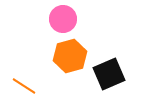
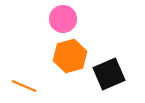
orange line: rotated 10 degrees counterclockwise
